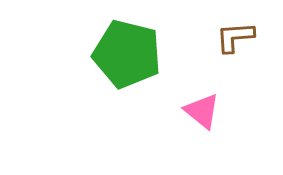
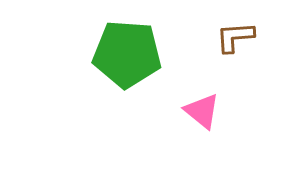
green pentagon: rotated 10 degrees counterclockwise
